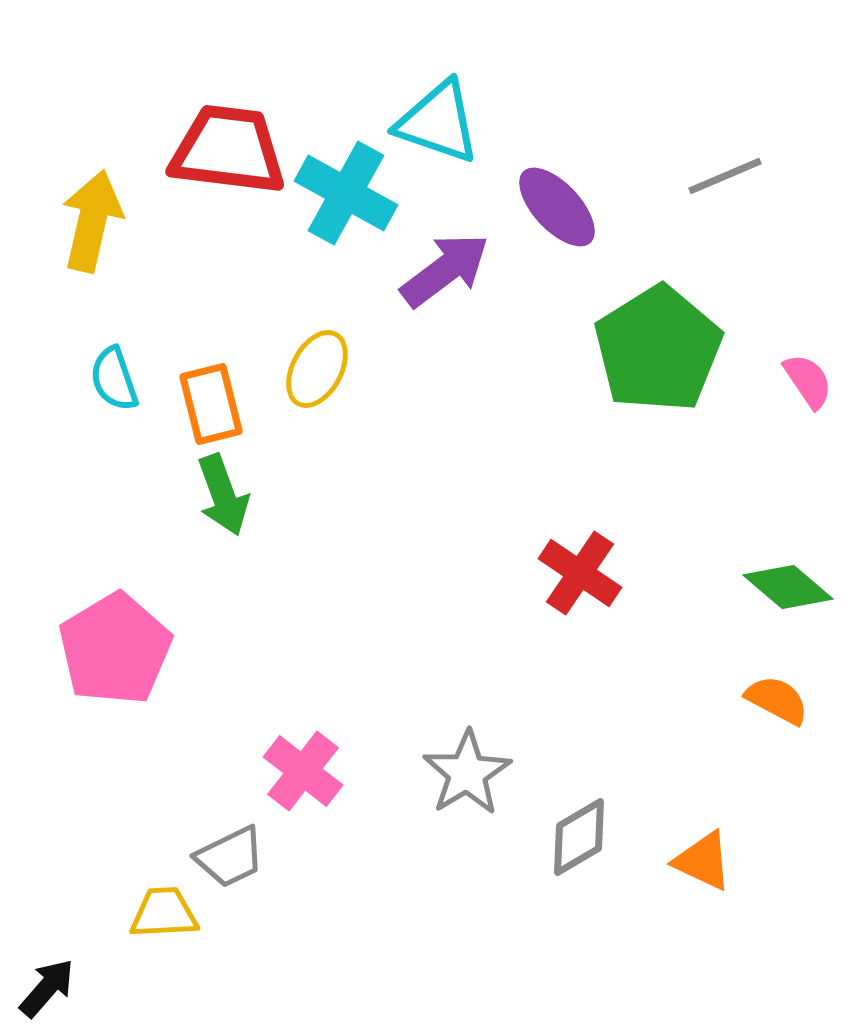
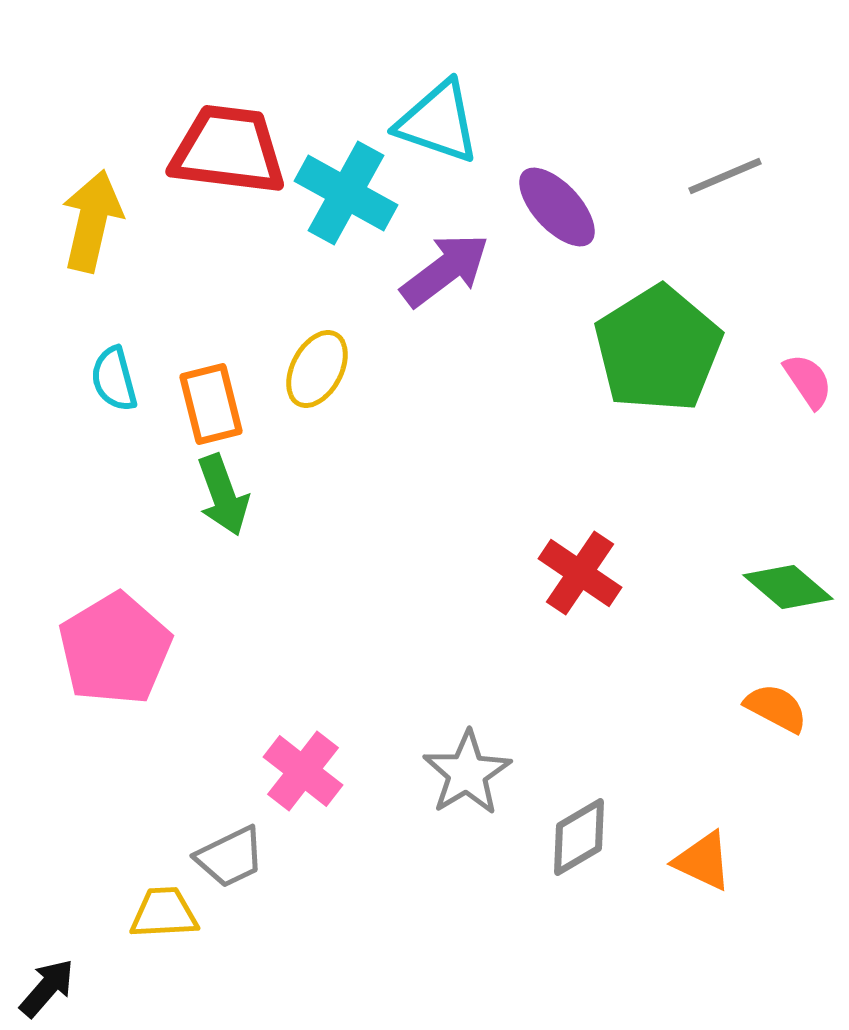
cyan semicircle: rotated 4 degrees clockwise
orange semicircle: moved 1 px left, 8 px down
